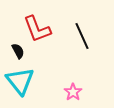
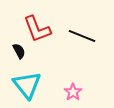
black line: rotated 44 degrees counterclockwise
black semicircle: moved 1 px right
cyan triangle: moved 7 px right, 4 px down
